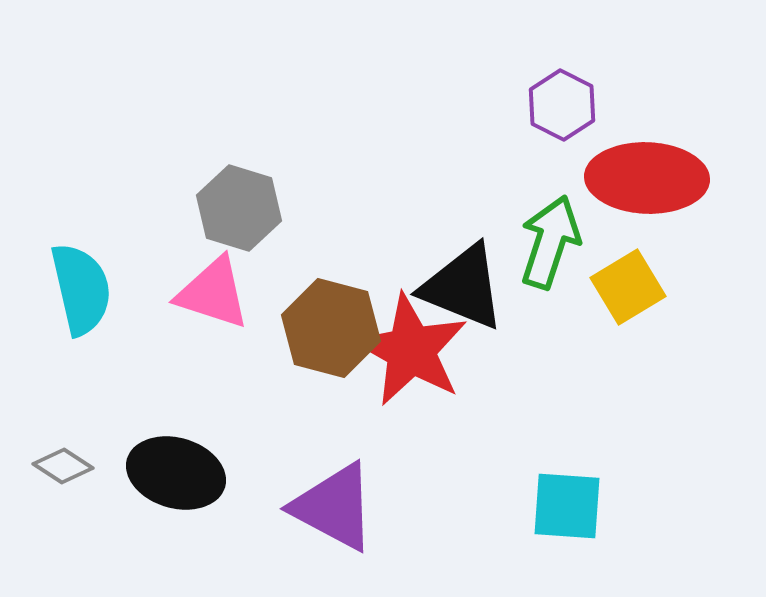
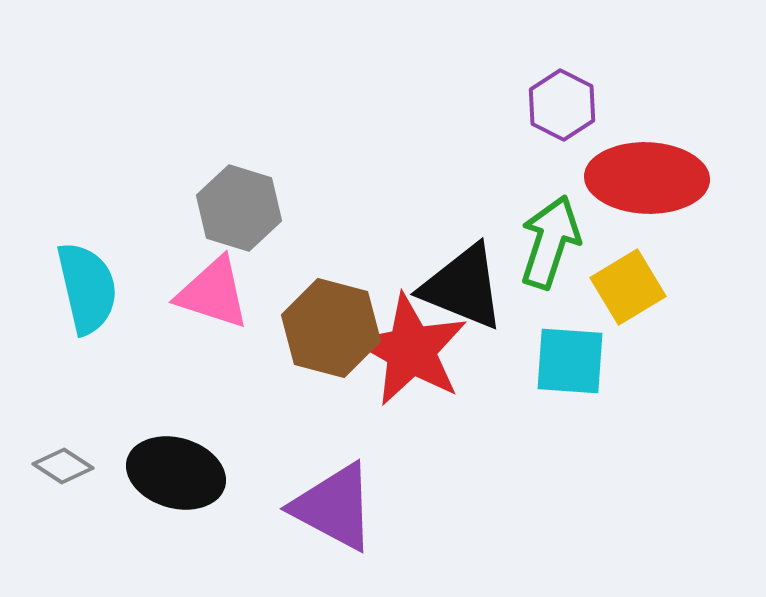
cyan semicircle: moved 6 px right, 1 px up
cyan square: moved 3 px right, 145 px up
